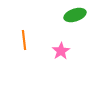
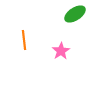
green ellipse: moved 1 px up; rotated 15 degrees counterclockwise
